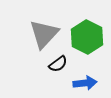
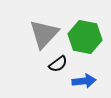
green hexagon: moved 2 px left; rotated 16 degrees counterclockwise
blue arrow: moved 1 px left, 2 px up
